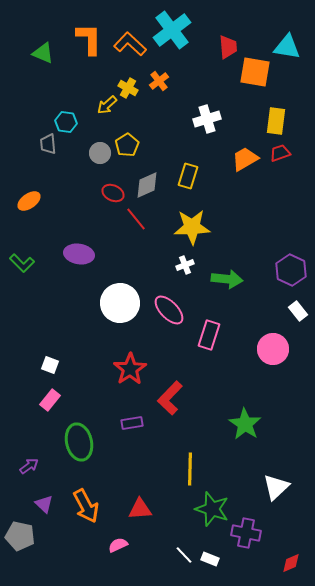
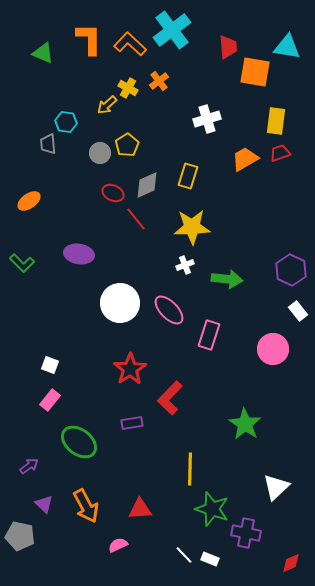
green ellipse at (79, 442): rotated 39 degrees counterclockwise
